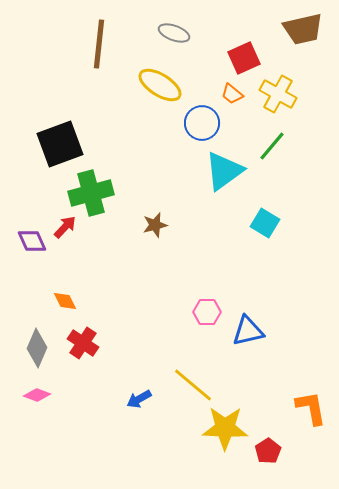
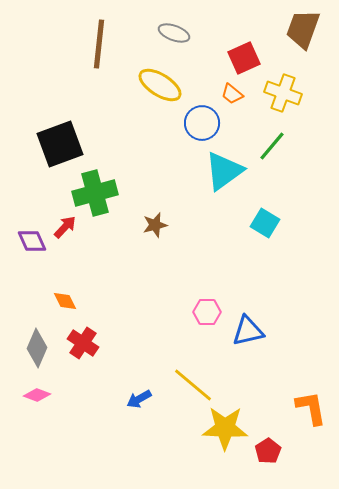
brown trapezoid: rotated 123 degrees clockwise
yellow cross: moved 5 px right, 1 px up; rotated 9 degrees counterclockwise
green cross: moved 4 px right
